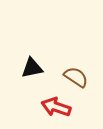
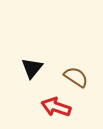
black triangle: rotated 40 degrees counterclockwise
